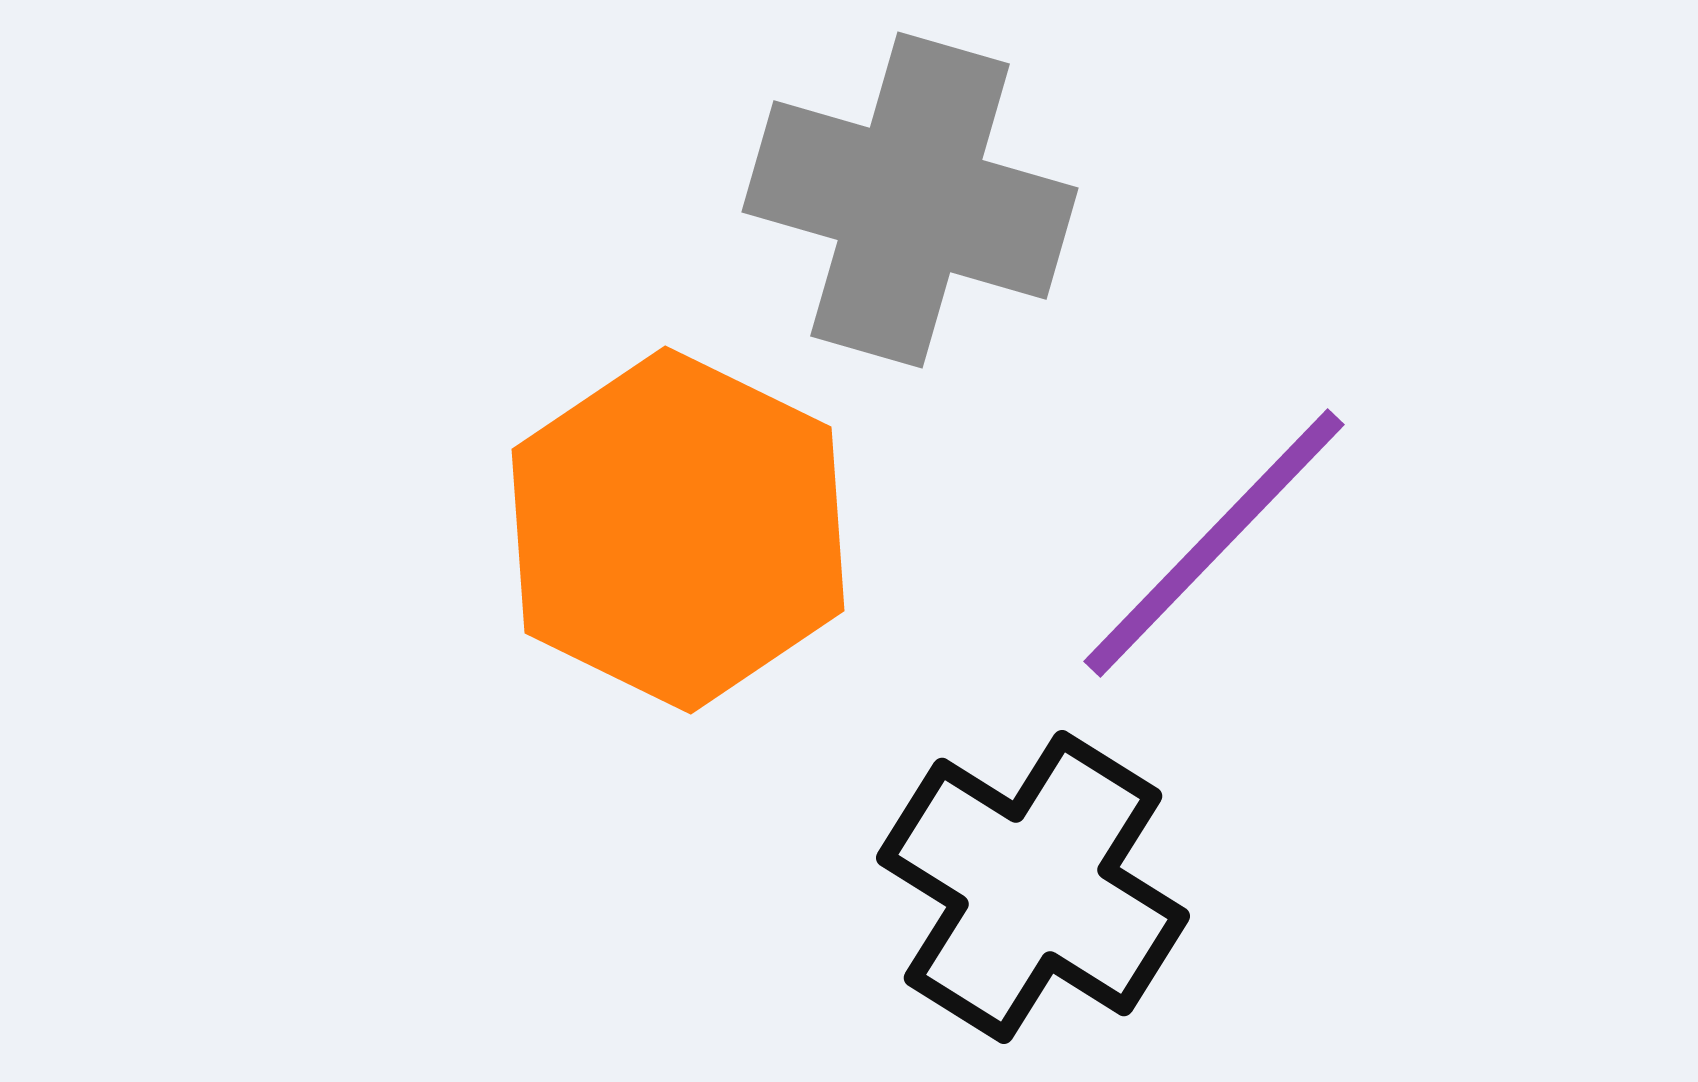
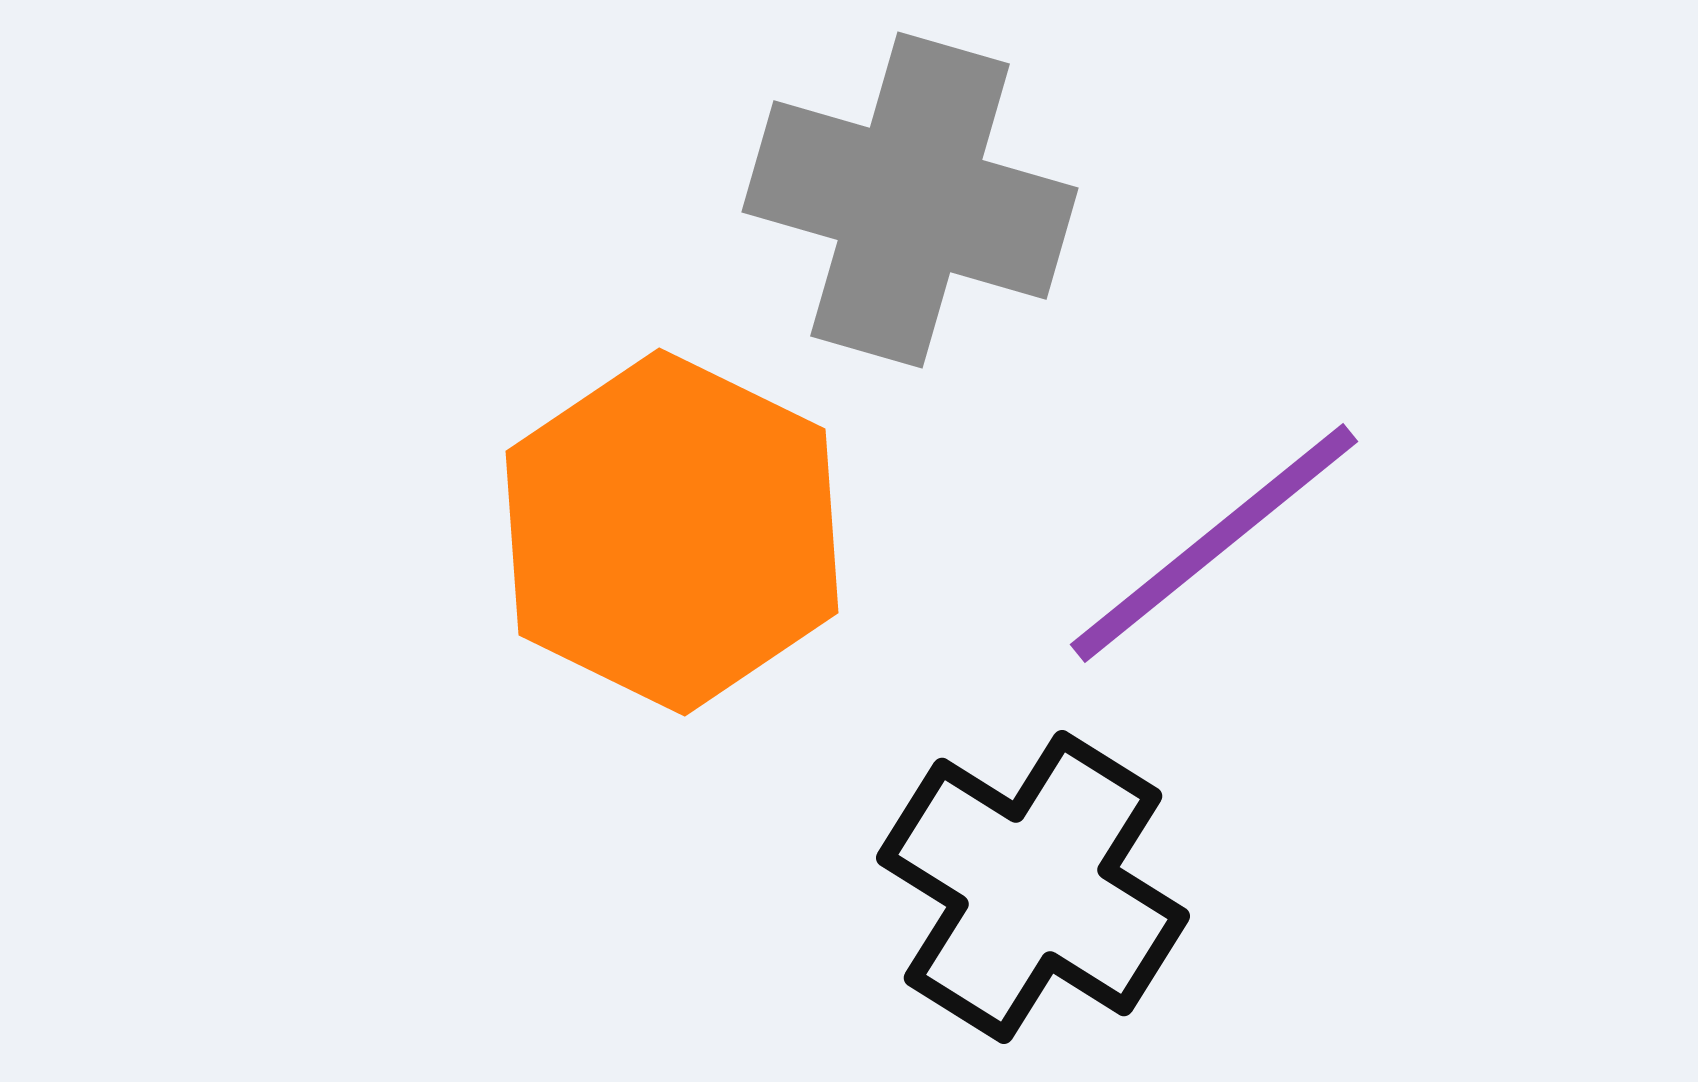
orange hexagon: moved 6 px left, 2 px down
purple line: rotated 7 degrees clockwise
